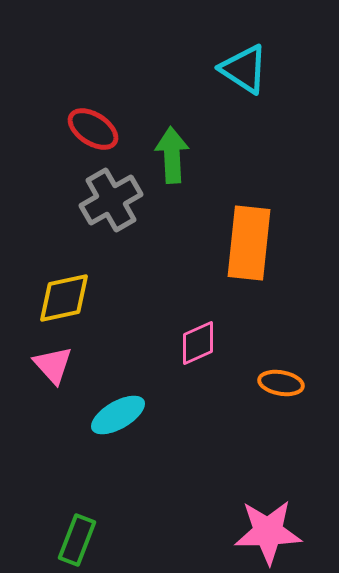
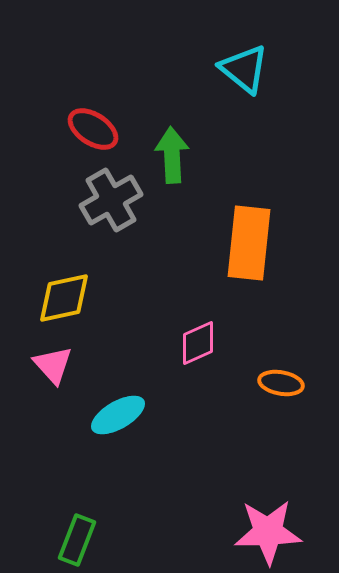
cyan triangle: rotated 6 degrees clockwise
